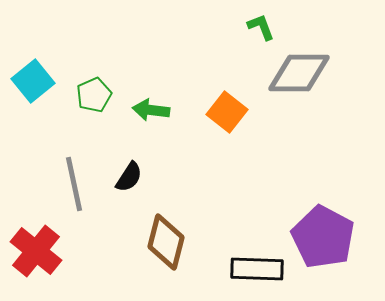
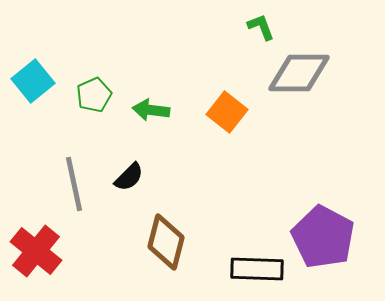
black semicircle: rotated 12 degrees clockwise
